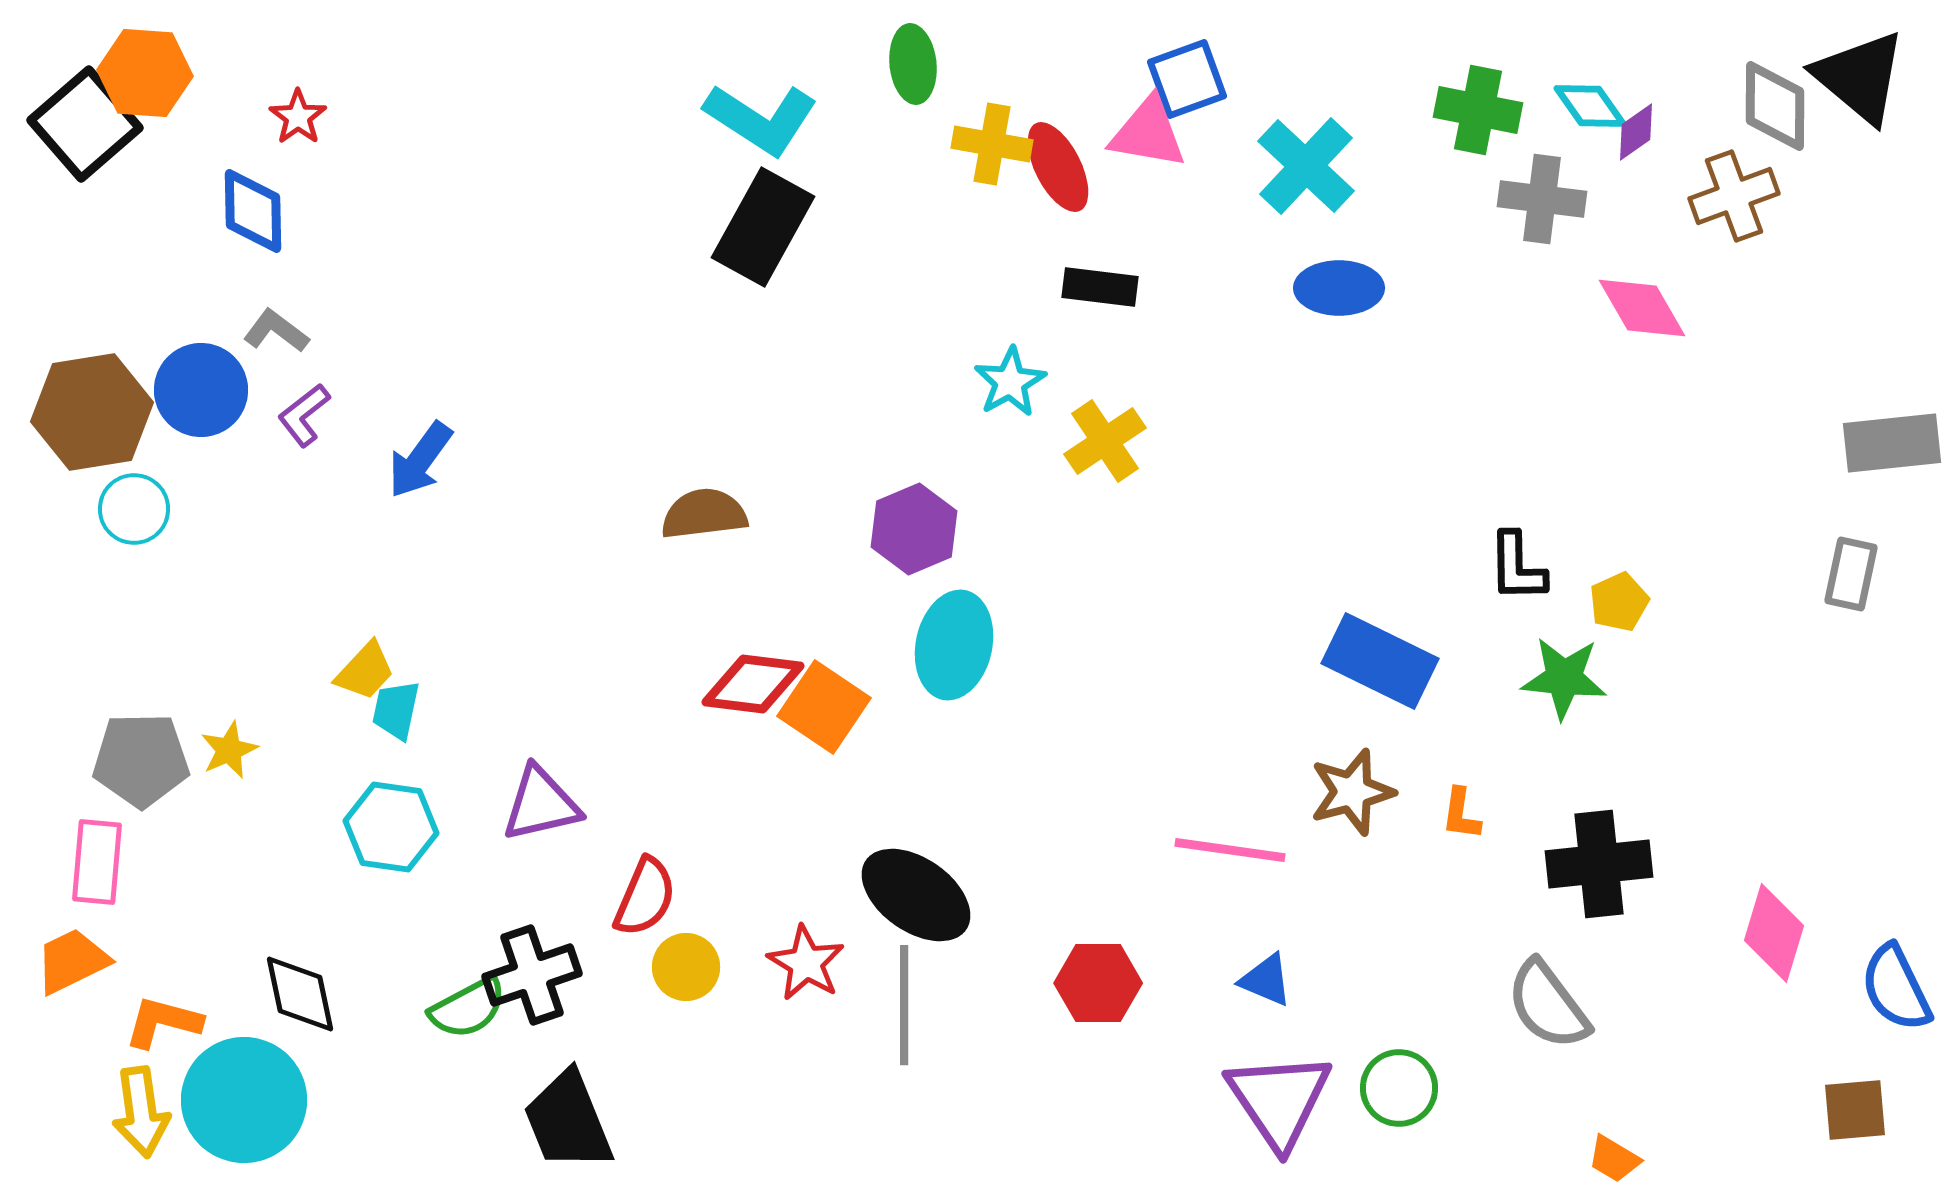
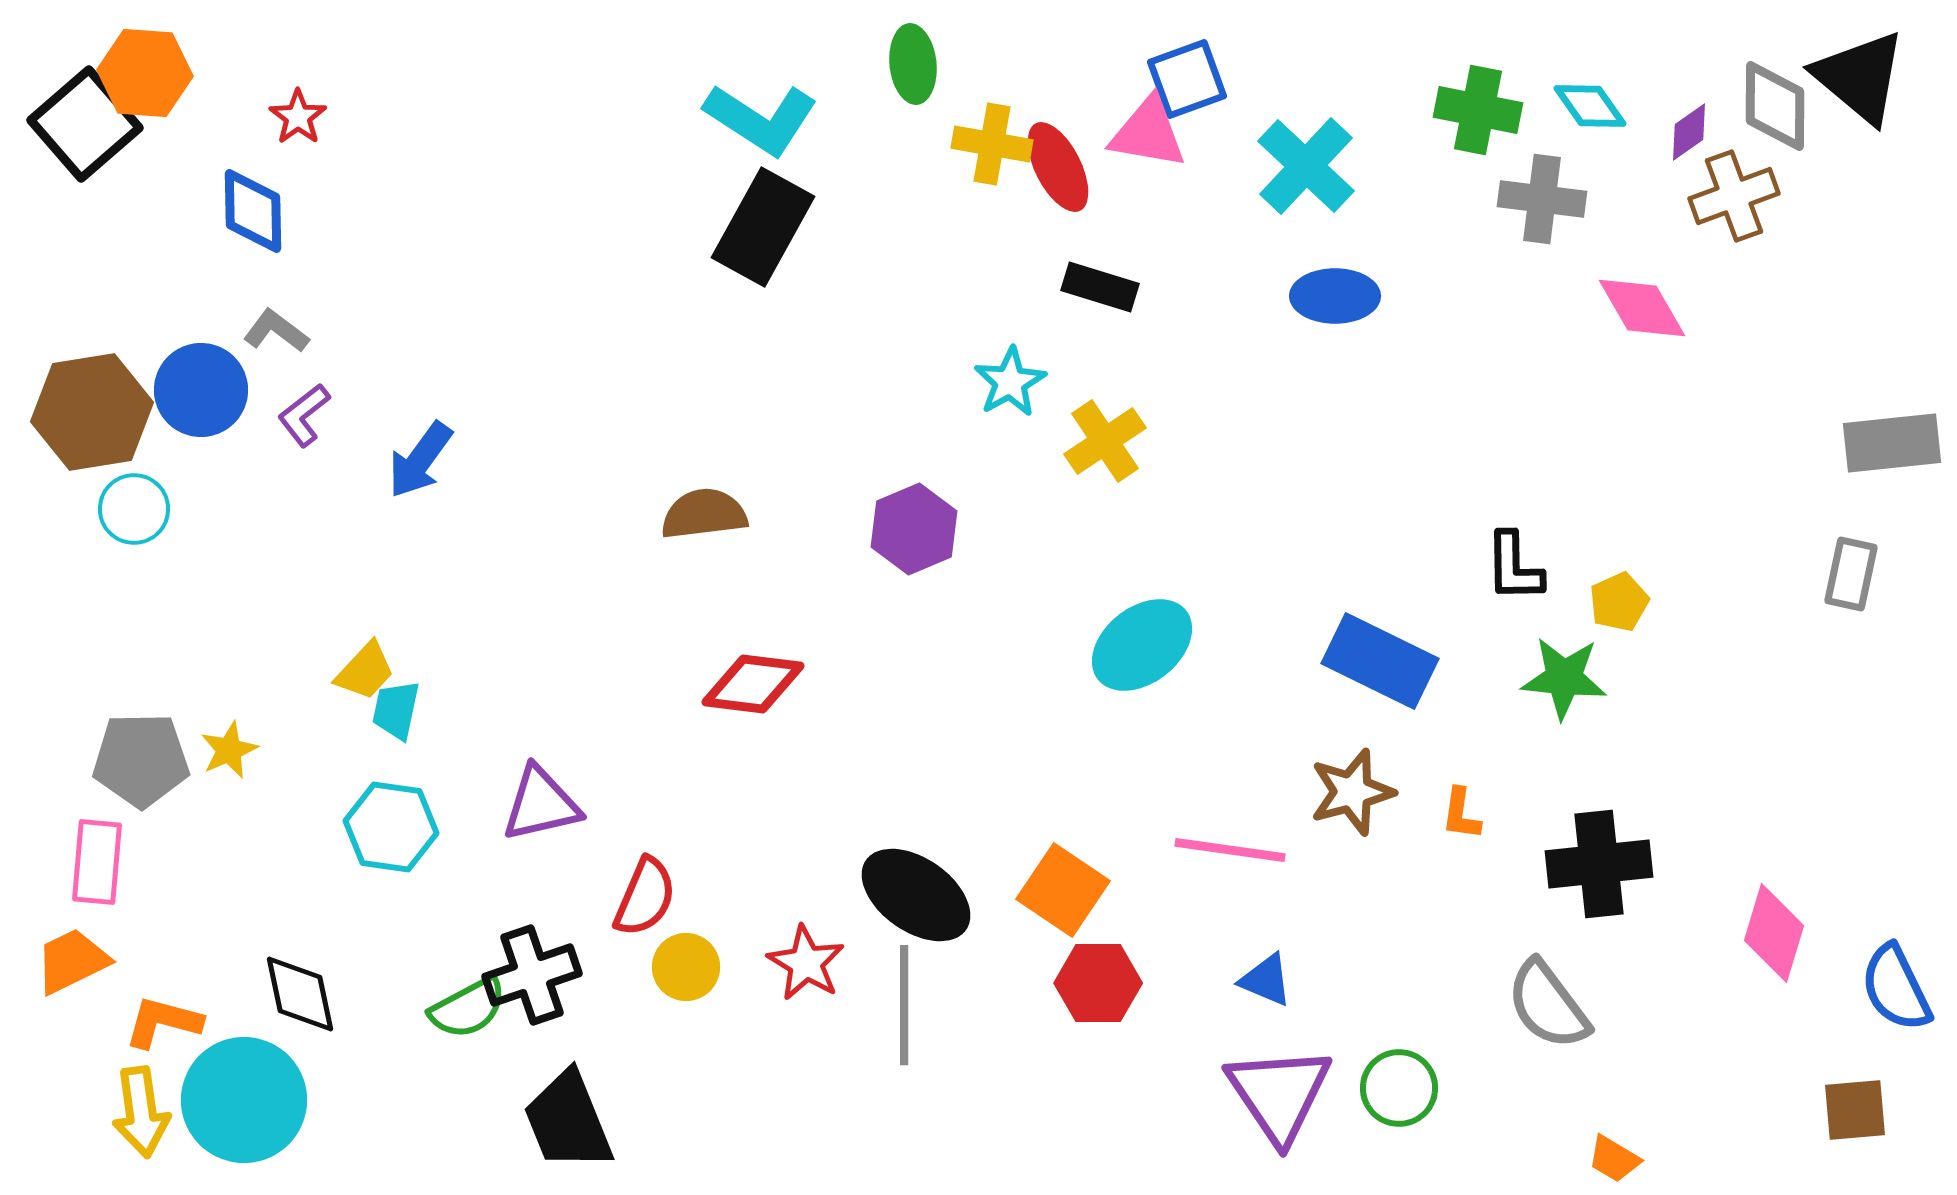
purple diamond at (1636, 132): moved 53 px right
black rectangle at (1100, 287): rotated 10 degrees clockwise
blue ellipse at (1339, 288): moved 4 px left, 8 px down
black L-shape at (1517, 567): moved 3 px left
cyan ellipse at (954, 645): moved 188 px right; rotated 40 degrees clockwise
orange square at (824, 707): moved 239 px right, 183 px down
purple triangle at (1279, 1100): moved 6 px up
